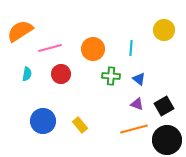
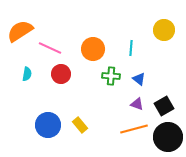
pink line: rotated 40 degrees clockwise
blue circle: moved 5 px right, 4 px down
black circle: moved 1 px right, 3 px up
